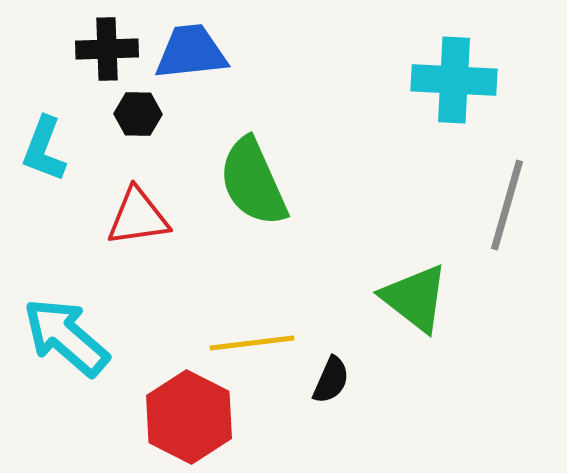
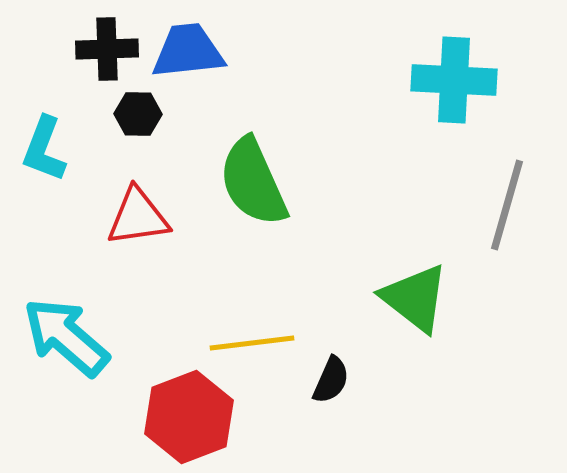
blue trapezoid: moved 3 px left, 1 px up
red hexagon: rotated 12 degrees clockwise
